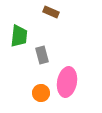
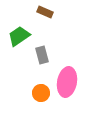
brown rectangle: moved 6 px left
green trapezoid: rotated 130 degrees counterclockwise
